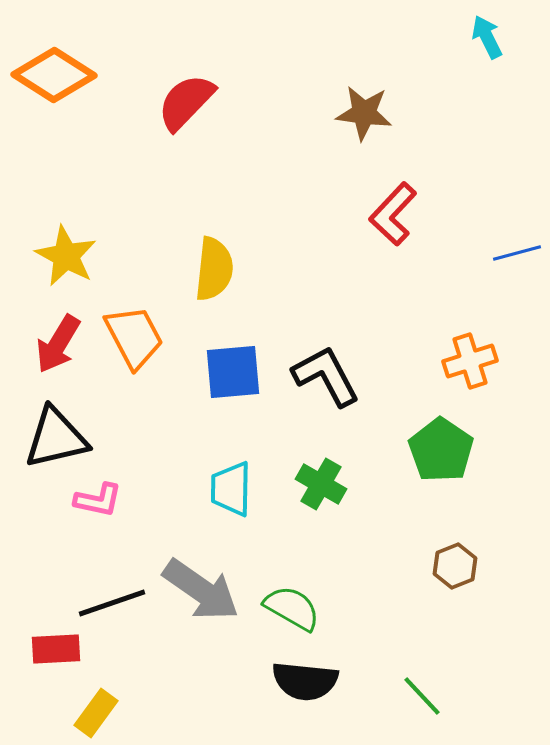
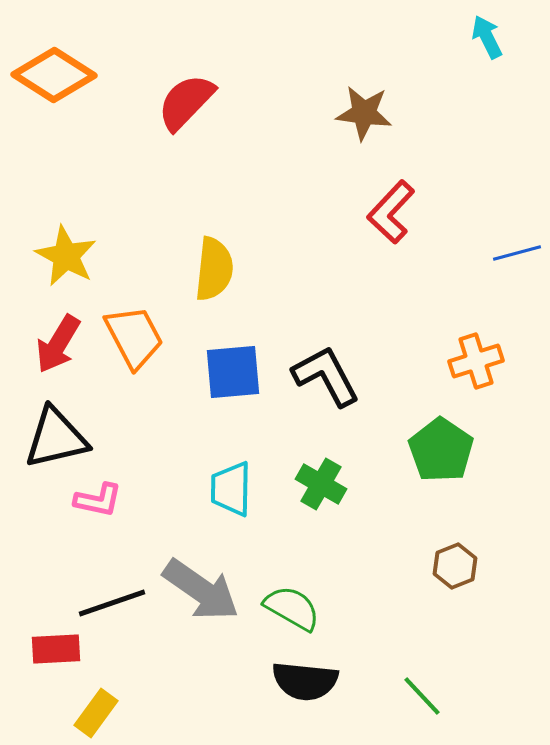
red L-shape: moved 2 px left, 2 px up
orange cross: moved 6 px right
